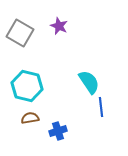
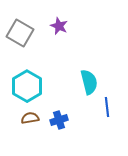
cyan semicircle: rotated 20 degrees clockwise
cyan hexagon: rotated 16 degrees clockwise
blue line: moved 6 px right
blue cross: moved 1 px right, 11 px up
